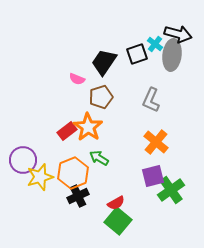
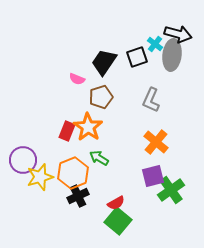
black square: moved 3 px down
red rectangle: rotated 30 degrees counterclockwise
